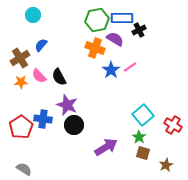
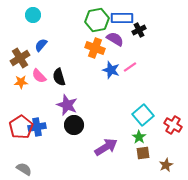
blue star: rotated 18 degrees counterclockwise
black semicircle: rotated 12 degrees clockwise
blue cross: moved 6 px left, 8 px down; rotated 18 degrees counterclockwise
brown square: rotated 24 degrees counterclockwise
